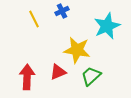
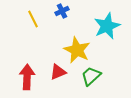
yellow line: moved 1 px left
yellow star: rotated 16 degrees clockwise
